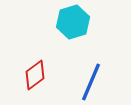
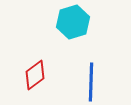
blue line: rotated 21 degrees counterclockwise
